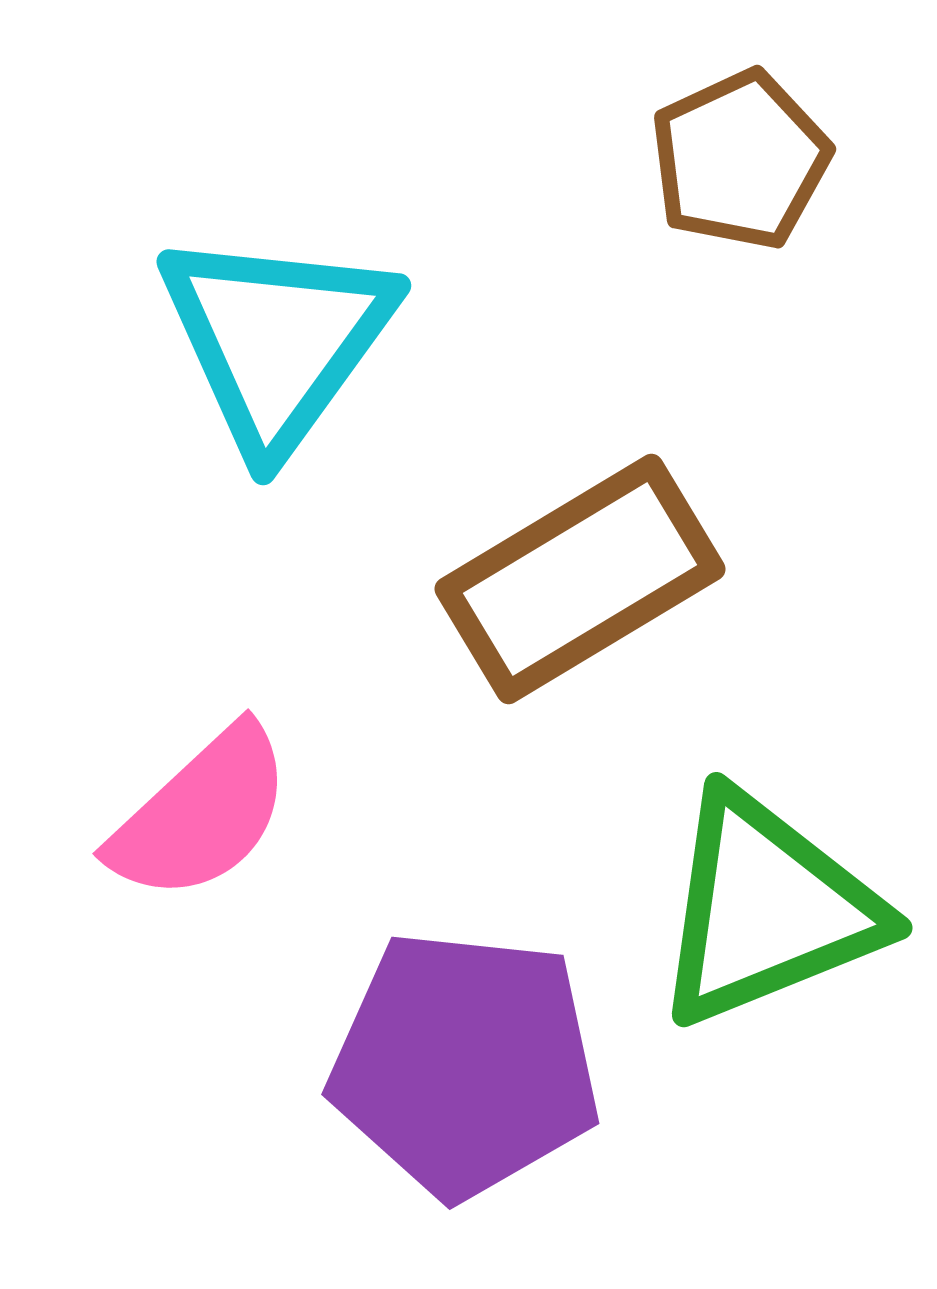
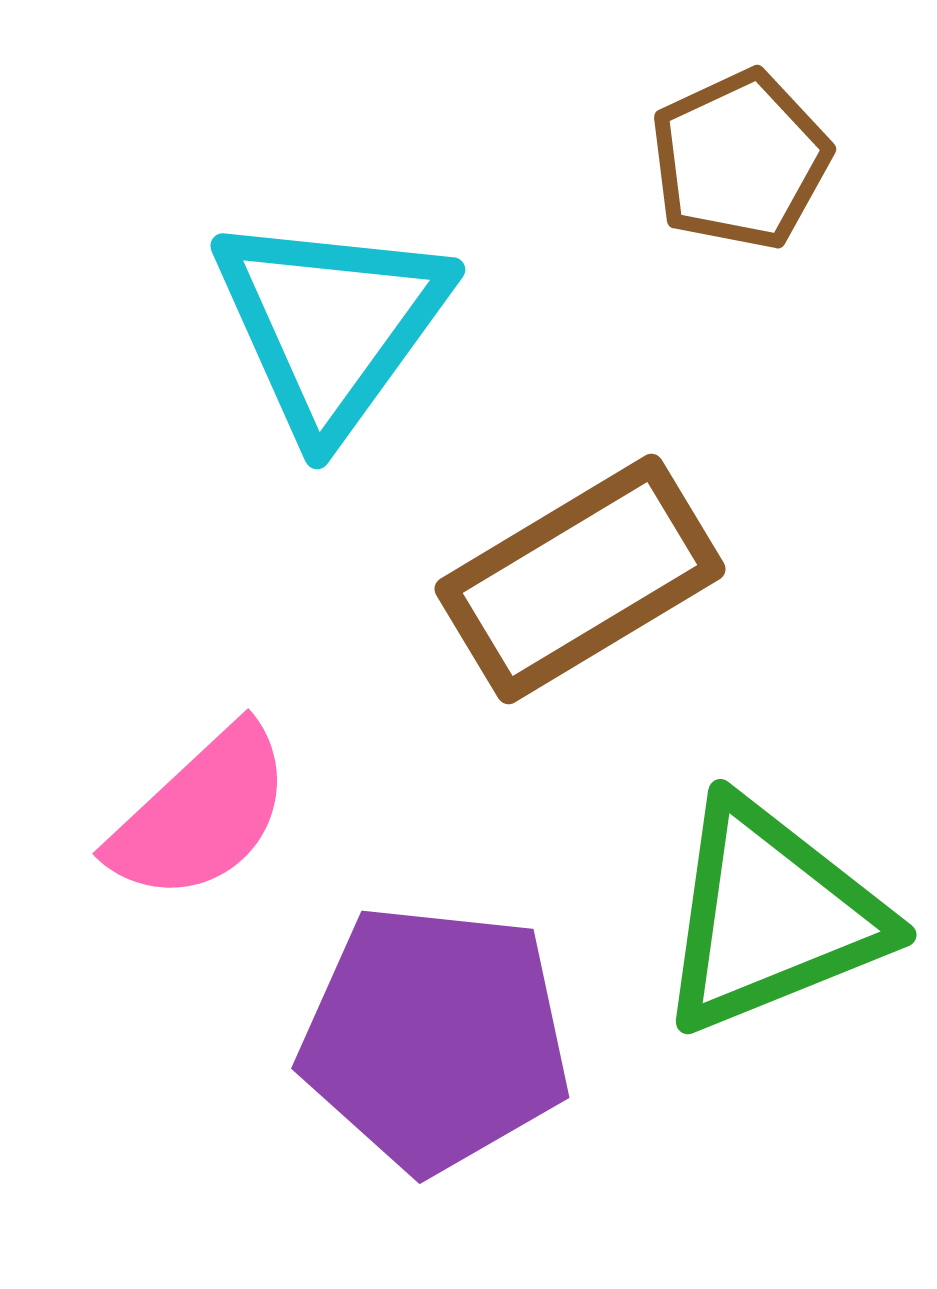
cyan triangle: moved 54 px right, 16 px up
green triangle: moved 4 px right, 7 px down
purple pentagon: moved 30 px left, 26 px up
